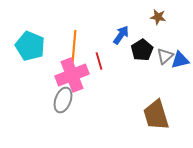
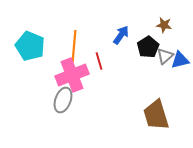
brown star: moved 6 px right, 8 px down
black pentagon: moved 6 px right, 3 px up
